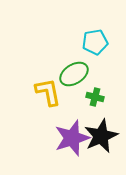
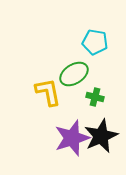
cyan pentagon: rotated 20 degrees clockwise
